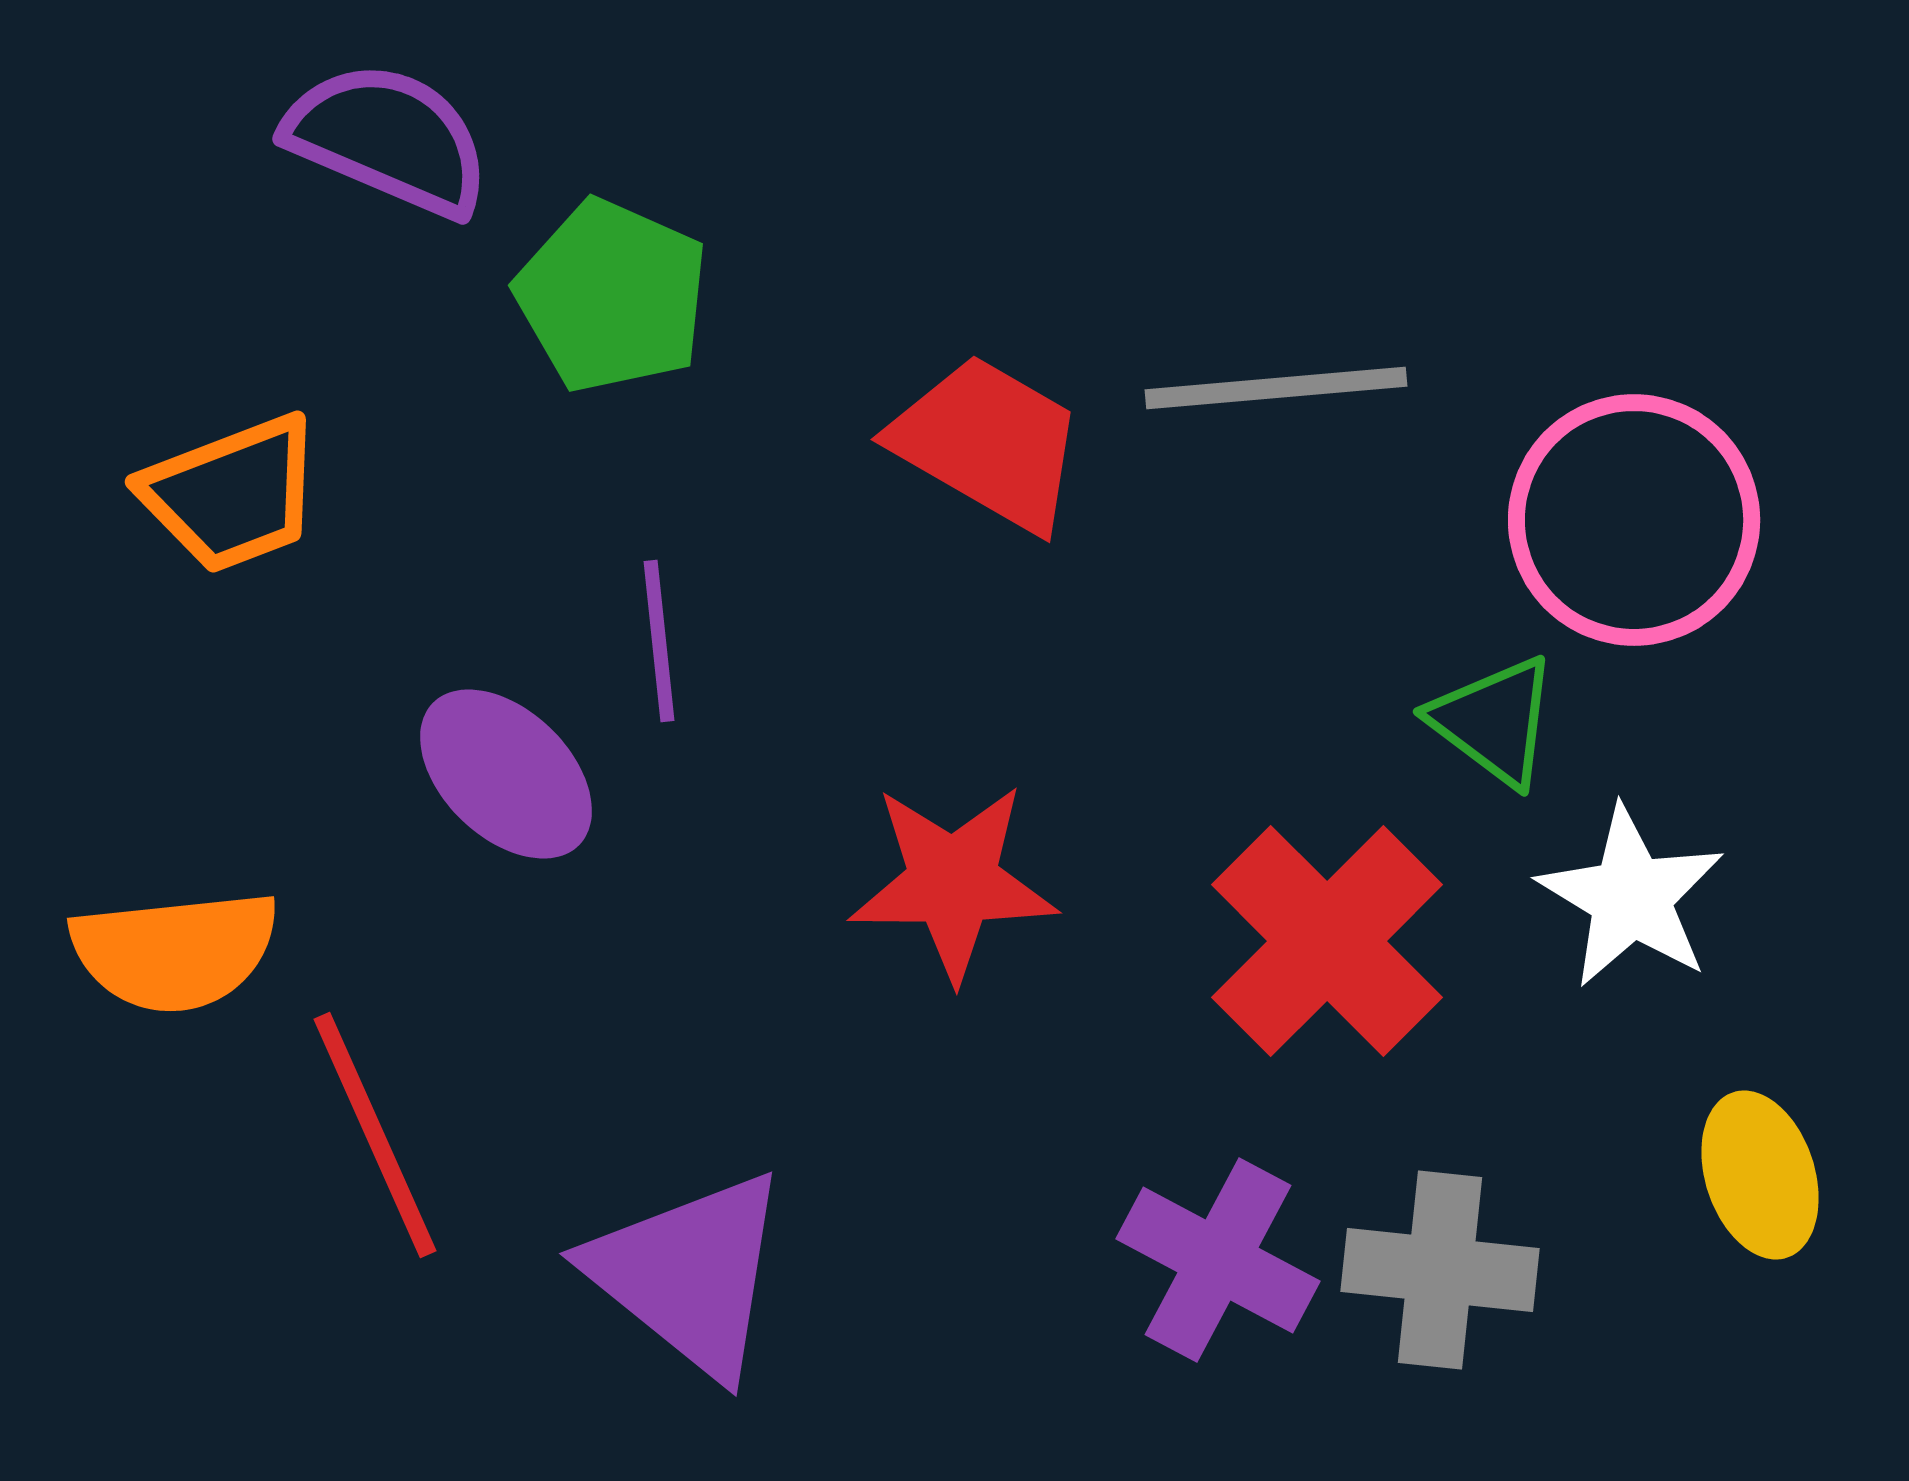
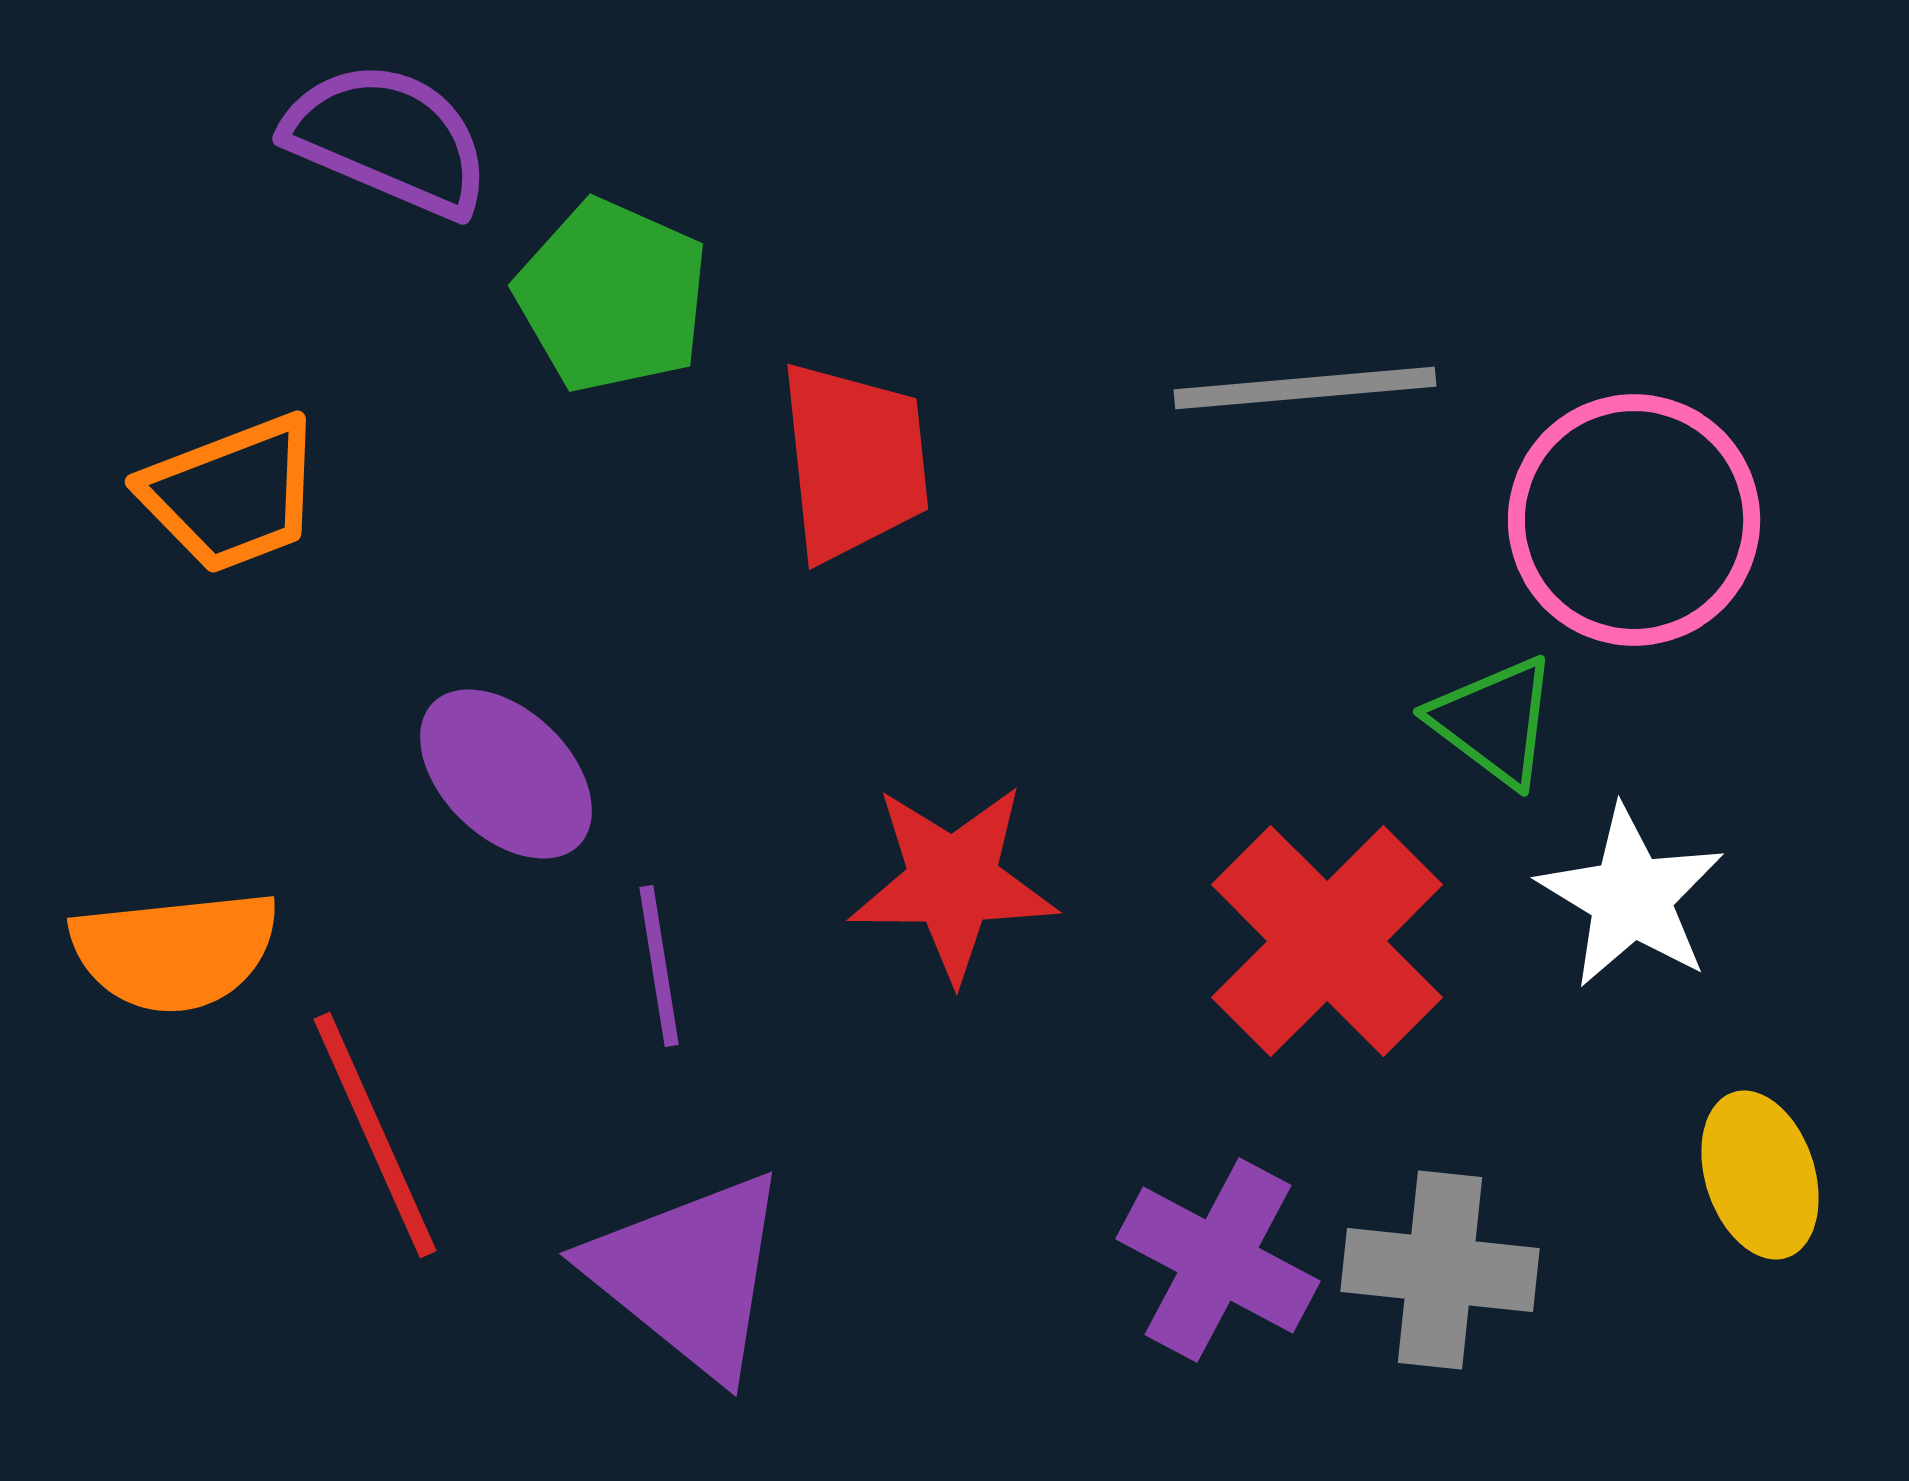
gray line: moved 29 px right
red trapezoid: moved 134 px left, 18 px down; rotated 54 degrees clockwise
purple line: moved 325 px down; rotated 3 degrees counterclockwise
